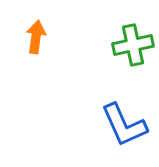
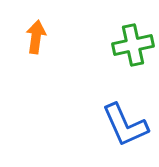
blue L-shape: moved 1 px right
